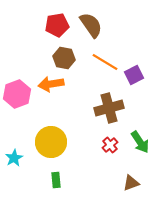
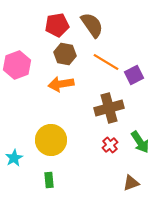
brown semicircle: moved 1 px right
brown hexagon: moved 1 px right, 4 px up
orange line: moved 1 px right
orange arrow: moved 10 px right
pink hexagon: moved 29 px up
yellow circle: moved 2 px up
green rectangle: moved 7 px left
